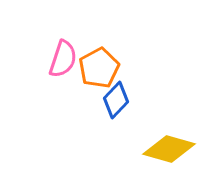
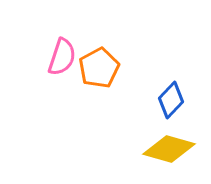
pink semicircle: moved 1 px left, 2 px up
blue diamond: moved 55 px right
